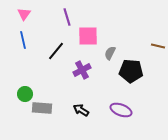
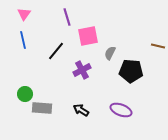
pink square: rotated 10 degrees counterclockwise
